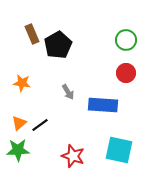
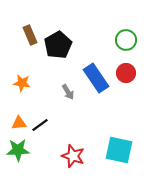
brown rectangle: moved 2 px left, 1 px down
blue rectangle: moved 7 px left, 27 px up; rotated 52 degrees clockwise
orange triangle: rotated 35 degrees clockwise
